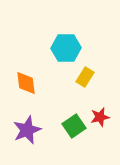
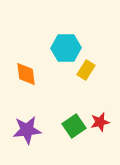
yellow rectangle: moved 1 px right, 7 px up
orange diamond: moved 9 px up
red star: moved 5 px down
purple star: rotated 16 degrees clockwise
